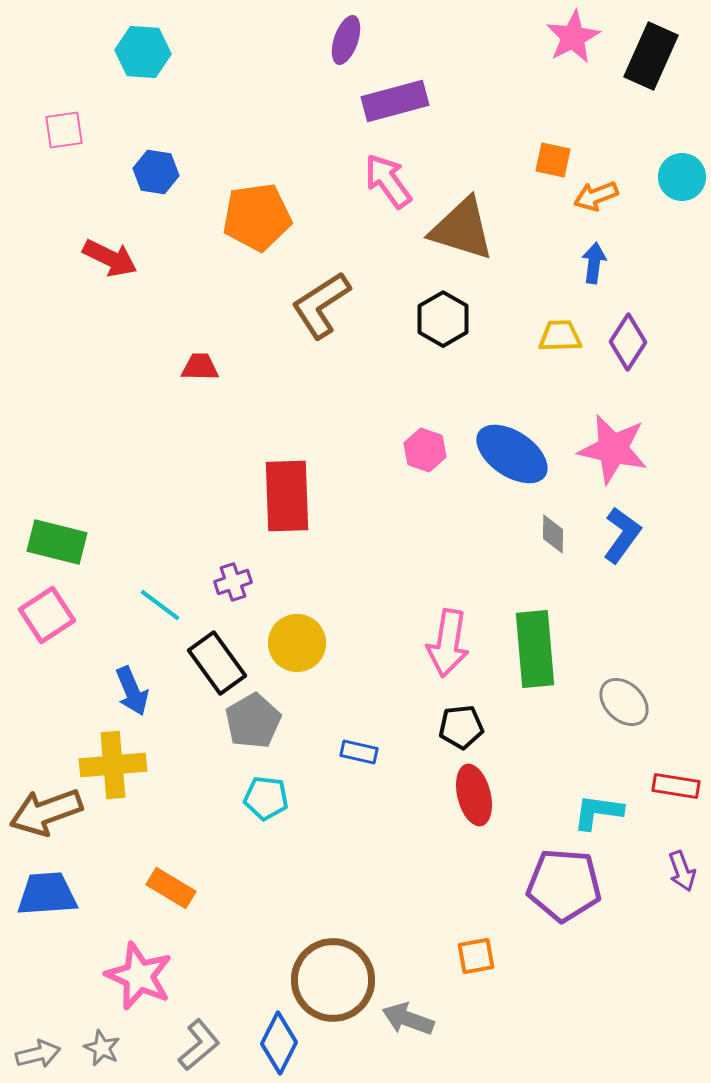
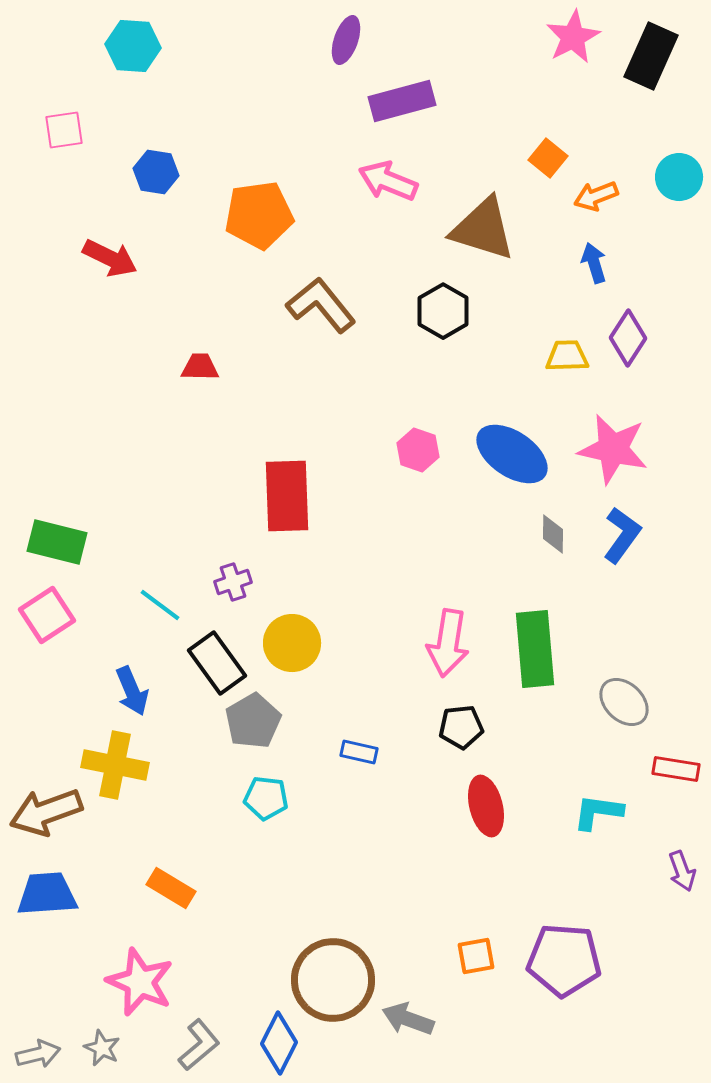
cyan hexagon at (143, 52): moved 10 px left, 6 px up
purple rectangle at (395, 101): moved 7 px right
orange square at (553, 160): moved 5 px left, 2 px up; rotated 27 degrees clockwise
cyan circle at (682, 177): moved 3 px left
pink arrow at (388, 181): rotated 32 degrees counterclockwise
orange pentagon at (257, 217): moved 2 px right, 2 px up
brown triangle at (462, 229): moved 21 px right
blue arrow at (594, 263): rotated 24 degrees counterclockwise
brown L-shape at (321, 305): rotated 84 degrees clockwise
black hexagon at (443, 319): moved 8 px up
yellow trapezoid at (560, 336): moved 7 px right, 20 px down
purple diamond at (628, 342): moved 4 px up
pink hexagon at (425, 450): moved 7 px left
yellow circle at (297, 643): moved 5 px left
yellow cross at (113, 765): moved 2 px right; rotated 16 degrees clockwise
red rectangle at (676, 786): moved 17 px up
red ellipse at (474, 795): moved 12 px right, 11 px down
purple pentagon at (564, 885): moved 75 px down
pink star at (139, 976): moved 1 px right, 6 px down
